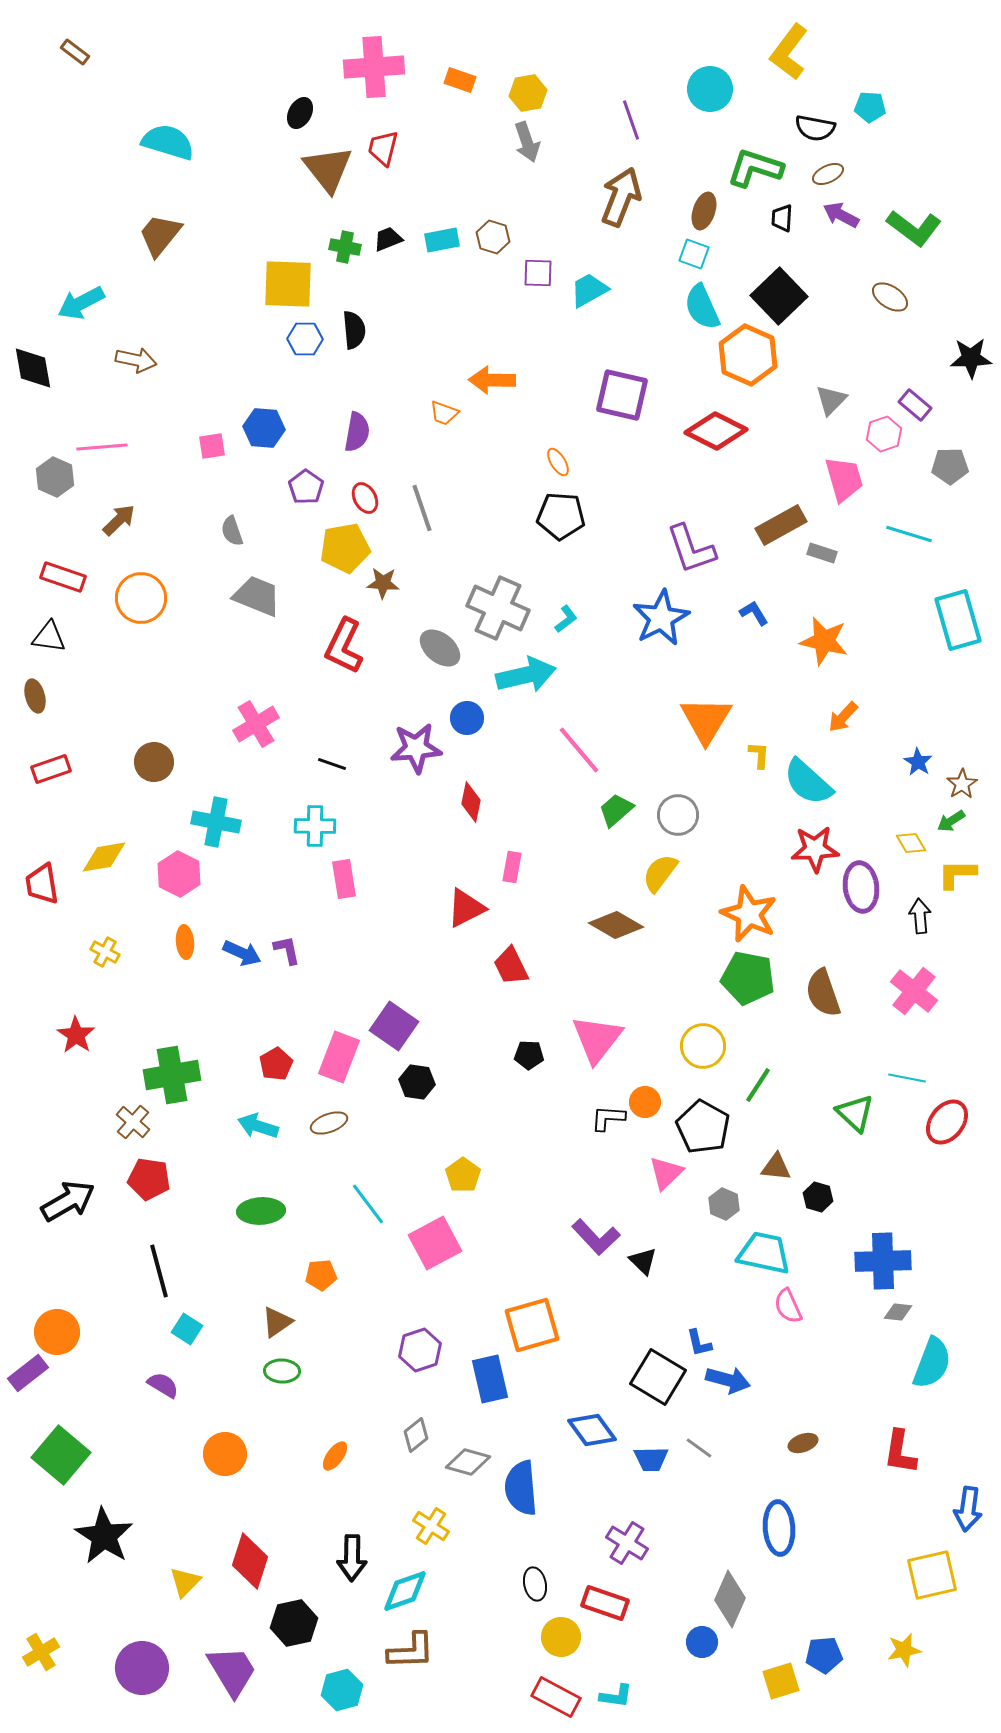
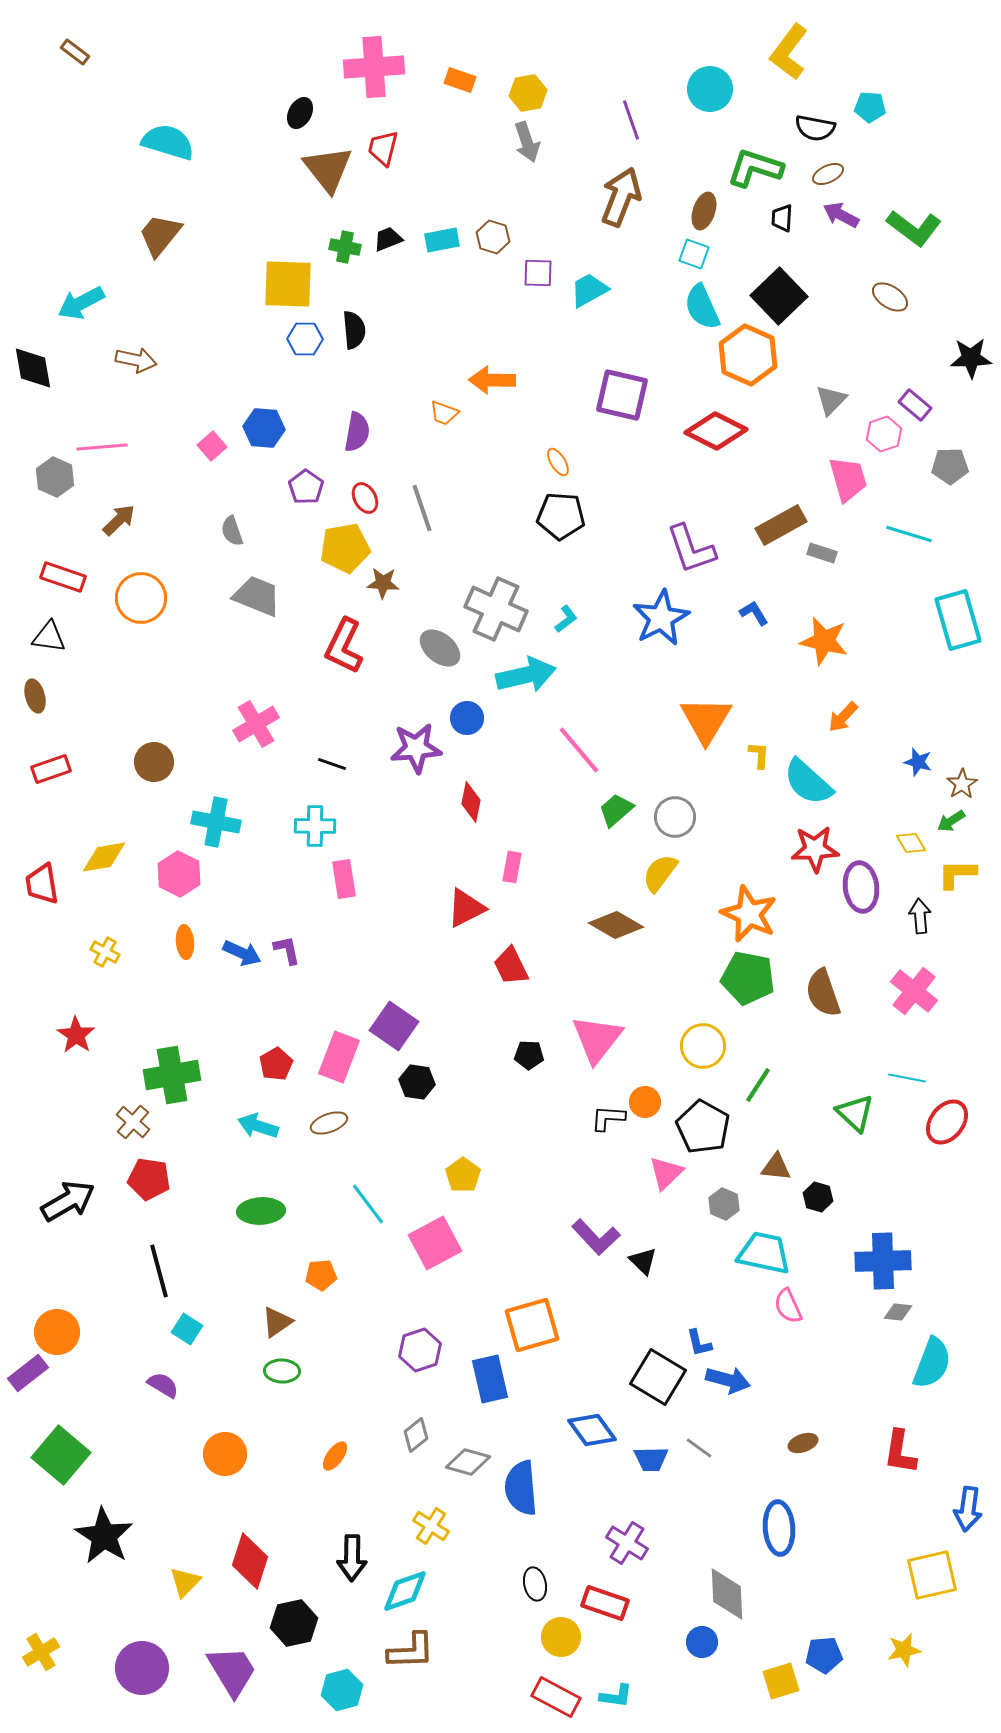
pink square at (212, 446): rotated 32 degrees counterclockwise
pink trapezoid at (844, 479): moved 4 px right
gray cross at (498, 608): moved 2 px left, 1 px down
blue star at (918, 762): rotated 16 degrees counterclockwise
gray circle at (678, 815): moved 3 px left, 2 px down
gray diamond at (730, 1599): moved 3 px left, 5 px up; rotated 26 degrees counterclockwise
